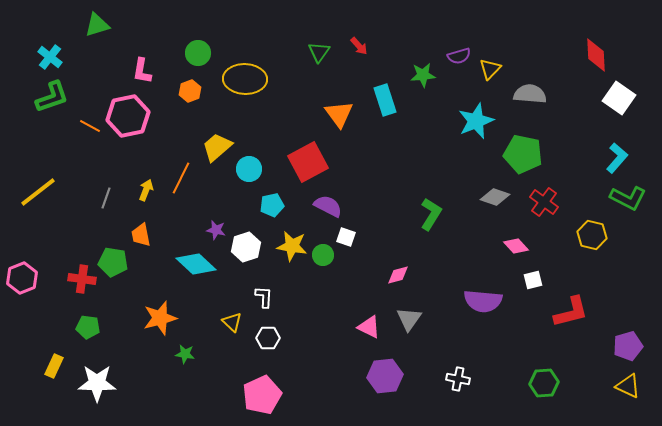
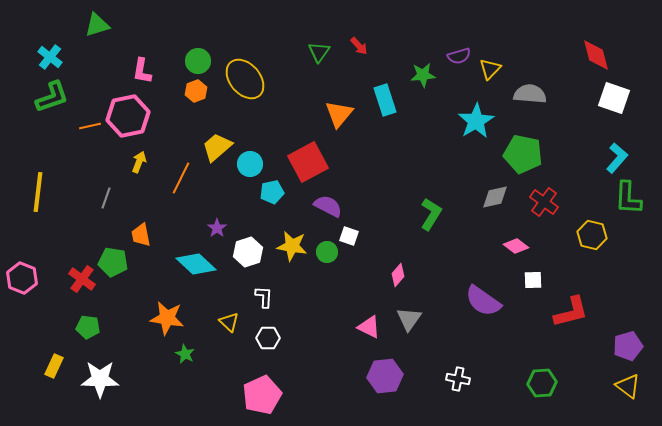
green circle at (198, 53): moved 8 px down
red diamond at (596, 55): rotated 12 degrees counterclockwise
yellow ellipse at (245, 79): rotated 48 degrees clockwise
orange hexagon at (190, 91): moved 6 px right
white square at (619, 98): moved 5 px left; rotated 16 degrees counterclockwise
orange triangle at (339, 114): rotated 16 degrees clockwise
cyan star at (476, 121): rotated 9 degrees counterclockwise
orange line at (90, 126): rotated 40 degrees counterclockwise
cyan circle at (249, 169): moved 1 px right, 5 px up
yellow arrow at (146, 190): moved 7 px left, 28 px up
yellow line at (38, 192): rotated 45 degrees counterclockwise
gray diamond at (495, 197): rotated 32 degrees counterclockwise
green L-shape at (628, 198): rotated 66 degrees clockwise
cyan pentagon at (272, 205): moved 13 px up
purple star at (216, 230): moved 1 px right, 2 px up; rotated 24 degrees clockwise
white square at (346, 237): moved 3 px right, 1 px up
pink diamond at (516, 246): rotated 10 degrees counterclockwise
white hexagon at (246, 247): moved 2 px right, 5 px down
green circle at (323, 255): moved 4 px right, 3 px up
pink diamond at (398, 275): rotated 35 degrees counterclockwise
pink hexagon at (22, 278): rotated 16 degrees counterclockwise
red cross at (82, 279): rotated 28 degrees clockwise
white square at (533, 280): rotated 12 degrees clockwise
purple semicircle at (483, 301): rotated 30 degrees clockwise
orange star at (160, 318): moved 7 px right; rotated 24 degrees clockwise
yellow triangle at (232, 322): moved 3 px left
green star at (185, 354): rotated 18 degrees clockwise
white star at (97, 383): moved 3 px right, 4 px up
green hexagon at (544, 383): moved 2 px left
yellow triangle at (628, 386): rotated 12 degrees clockwise
